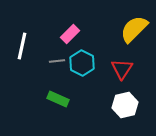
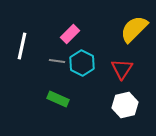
gray line: rotated 14 degrees clockwise
